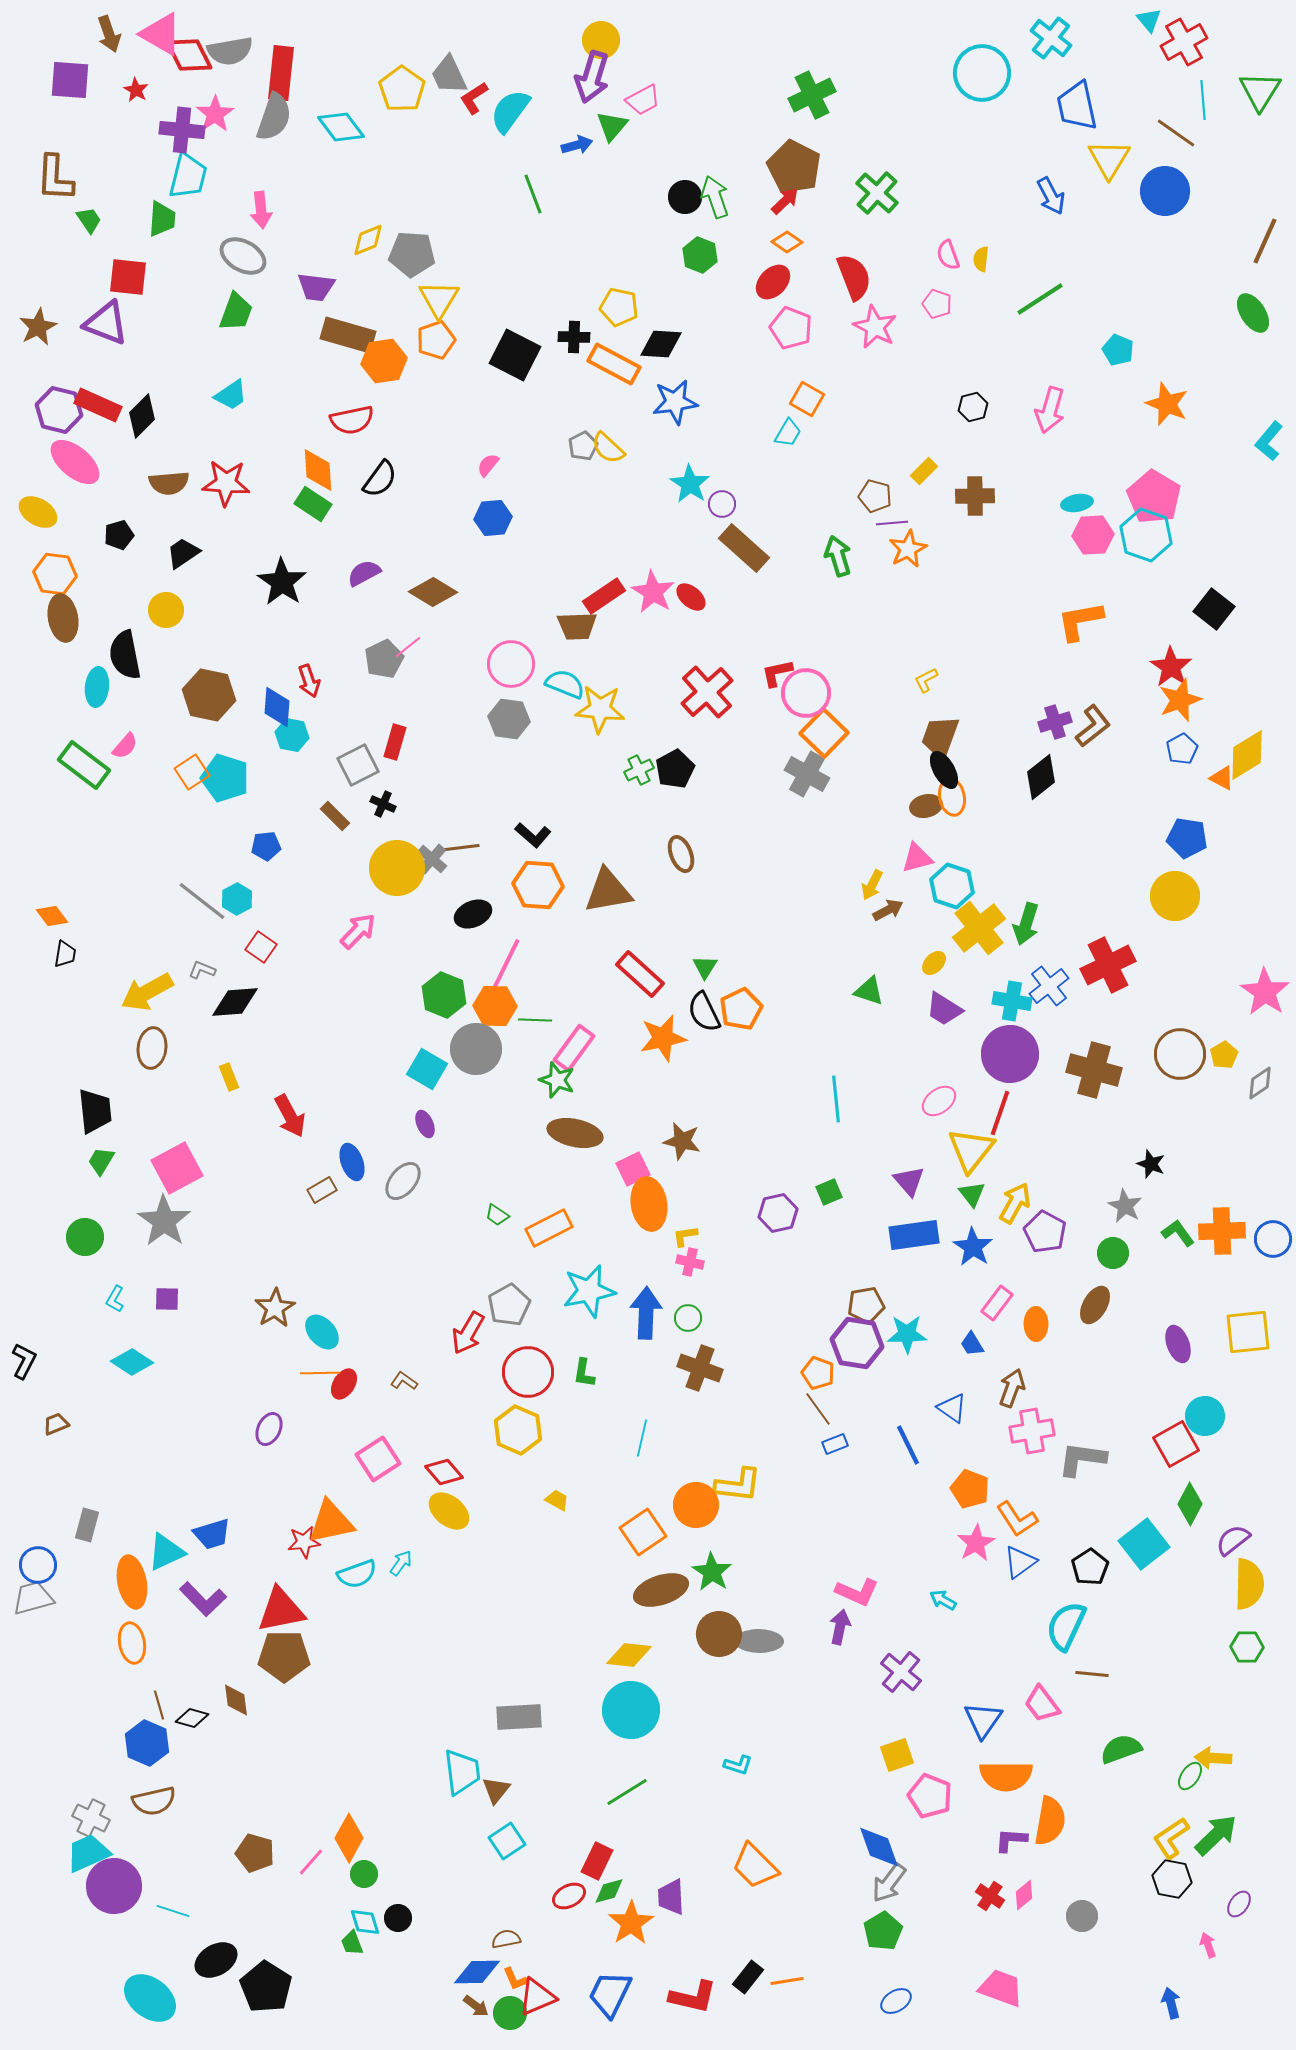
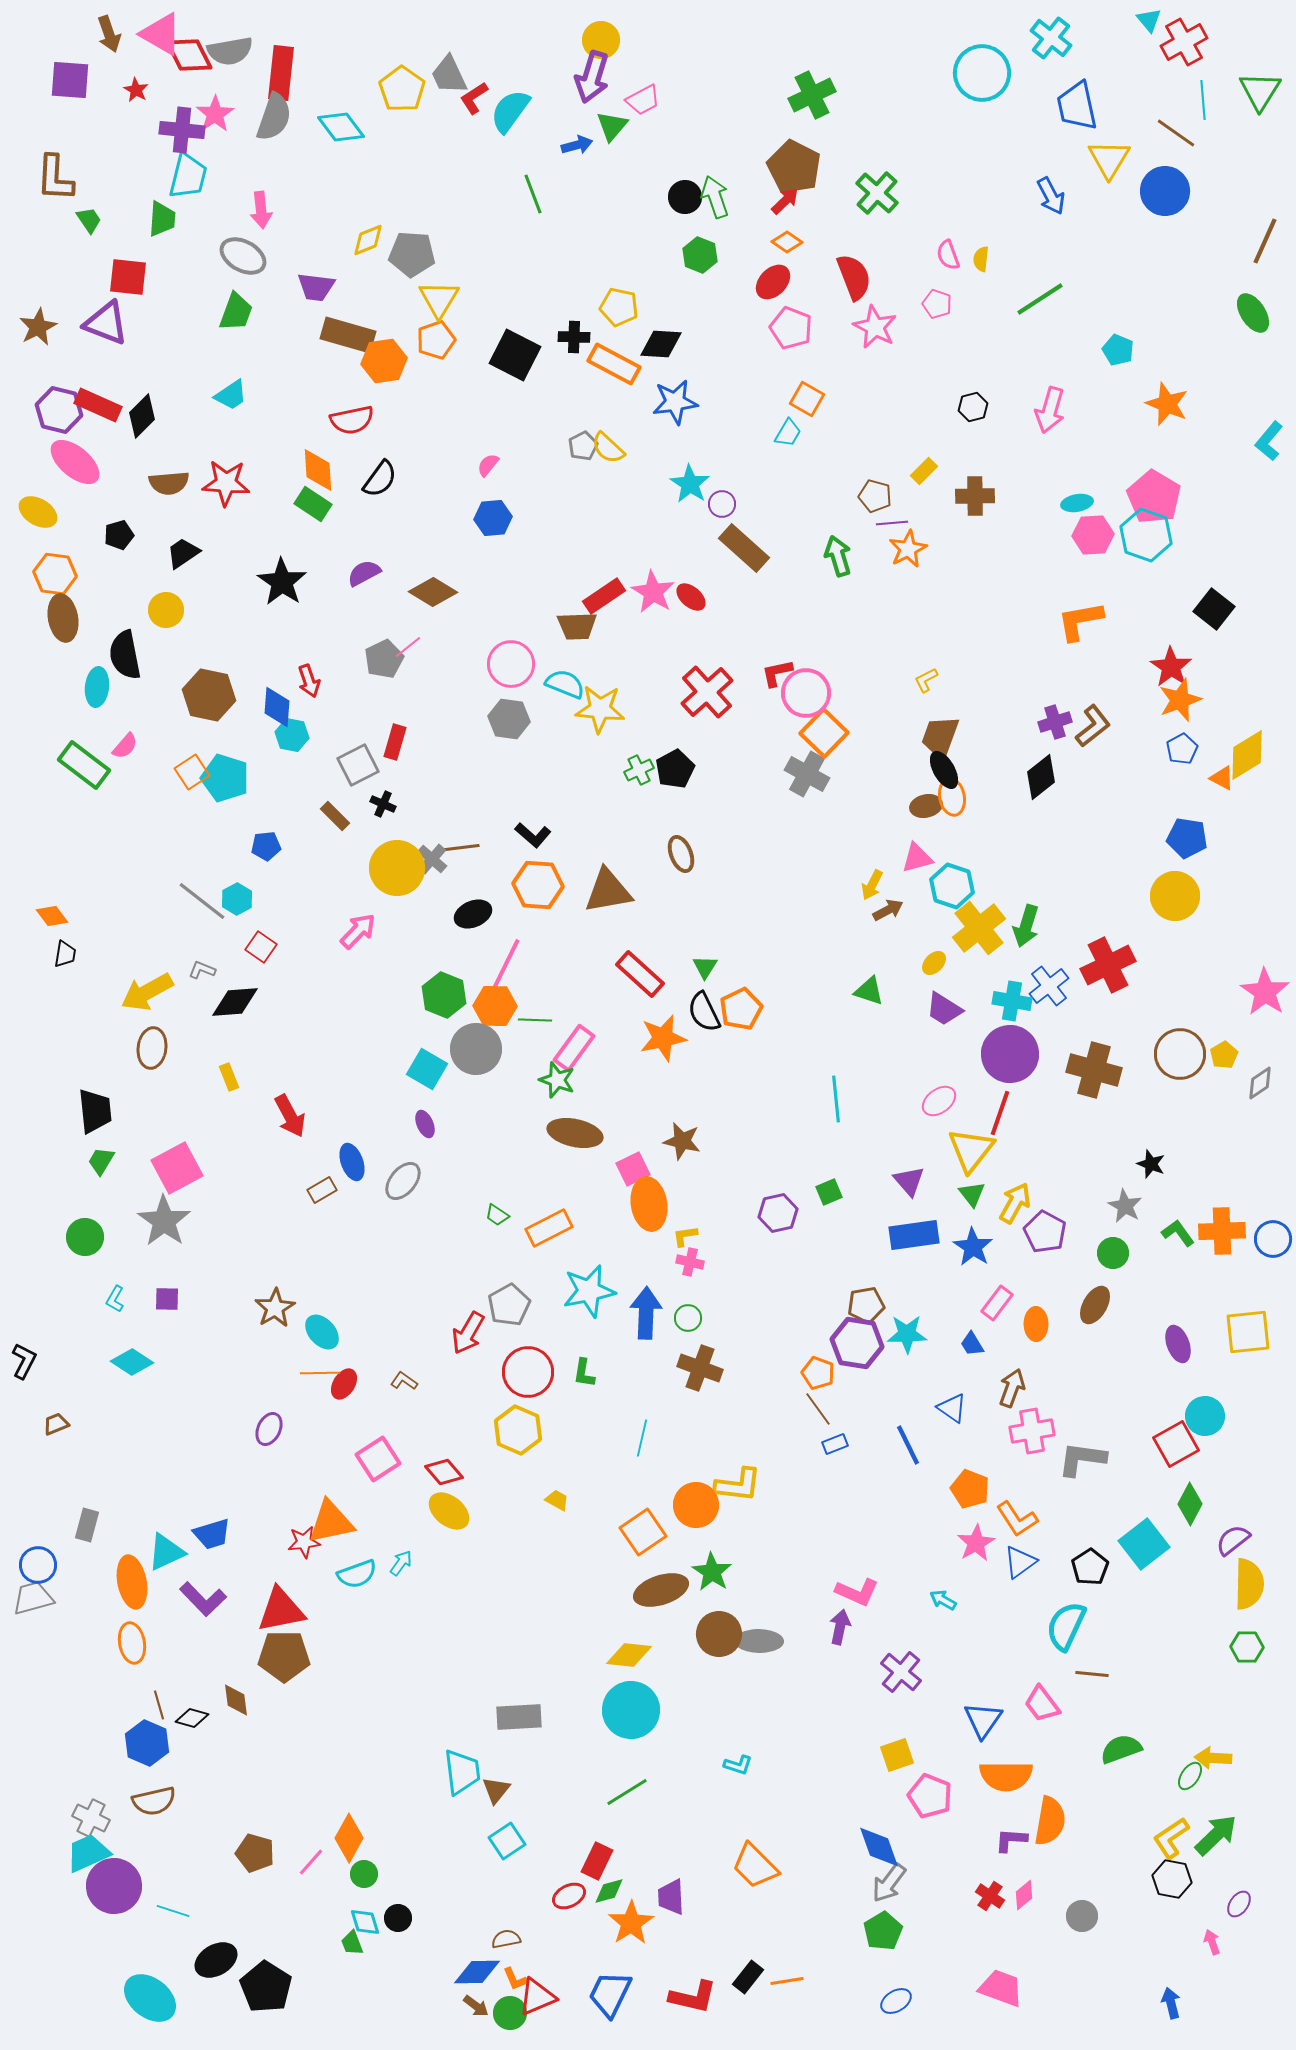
green arrow at (1026, 924): moved 2 px down
pink arrow at (1208, 1945): moved 4 px right, 3 px up
